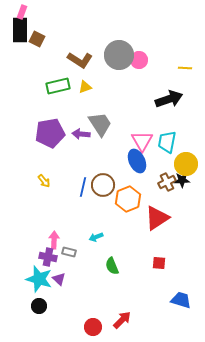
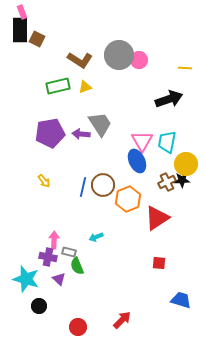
pink rectangle: rotated 40 degrees counterclockwise
green semicircle: moved 35 px left
cyan star: moved 13 px left
red circle: moved 15 px left
